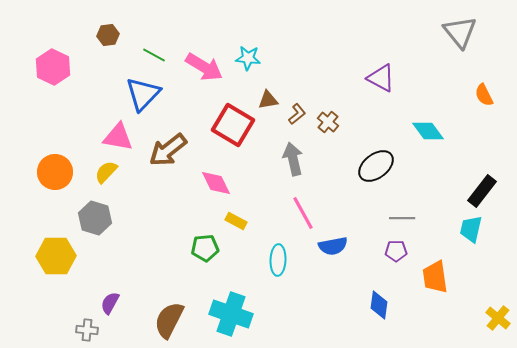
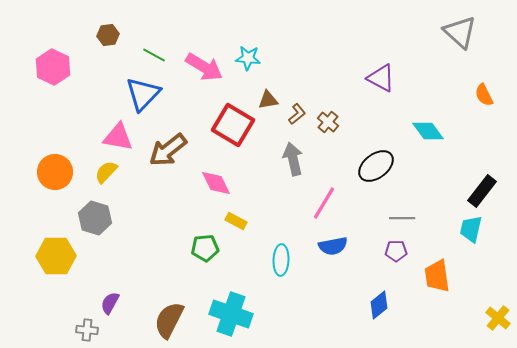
gray triangle: rotated 9 degrees counterclockwise
pink line: moved 21 px right, 10 px up; rotated 60 degrees clockwise
cyan ellipse: moved 3 px right
orange trapezoid: moved 2 px right, 1 px up
blue diamond: rotated 44 degrees clockwise
